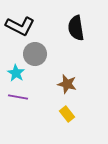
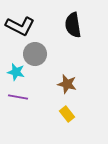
black semicircle: moved 3 px left, 3 px up
cyan star: moved 1 px up; rotated 18 degrees counterclockwise
